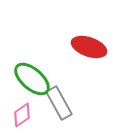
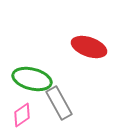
green ellipse: rotated 27 degrees counterclockwise
